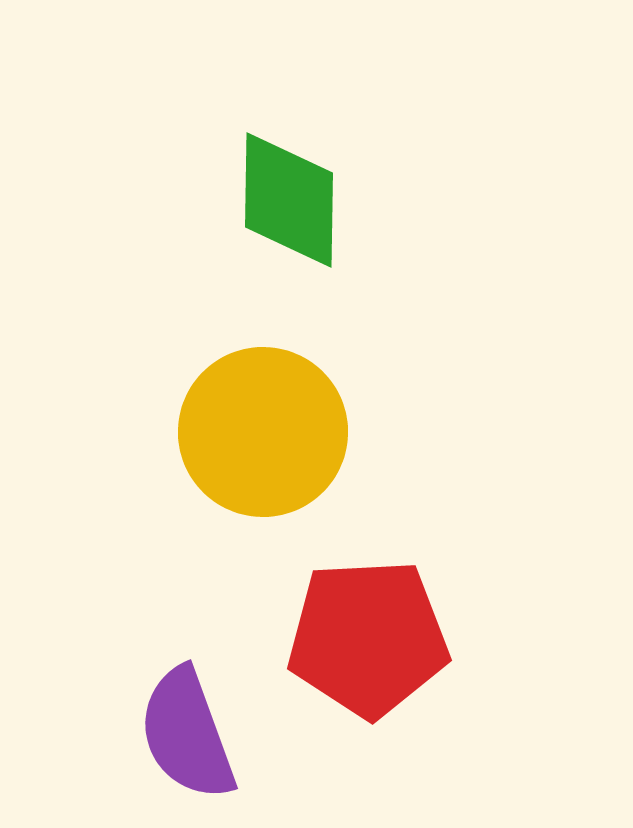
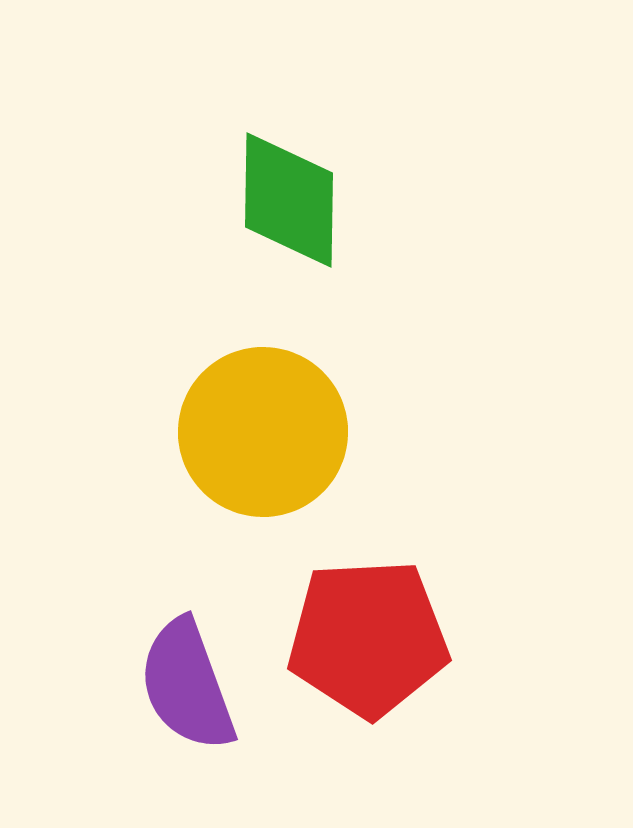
purple semicircle: moved 49 px up
